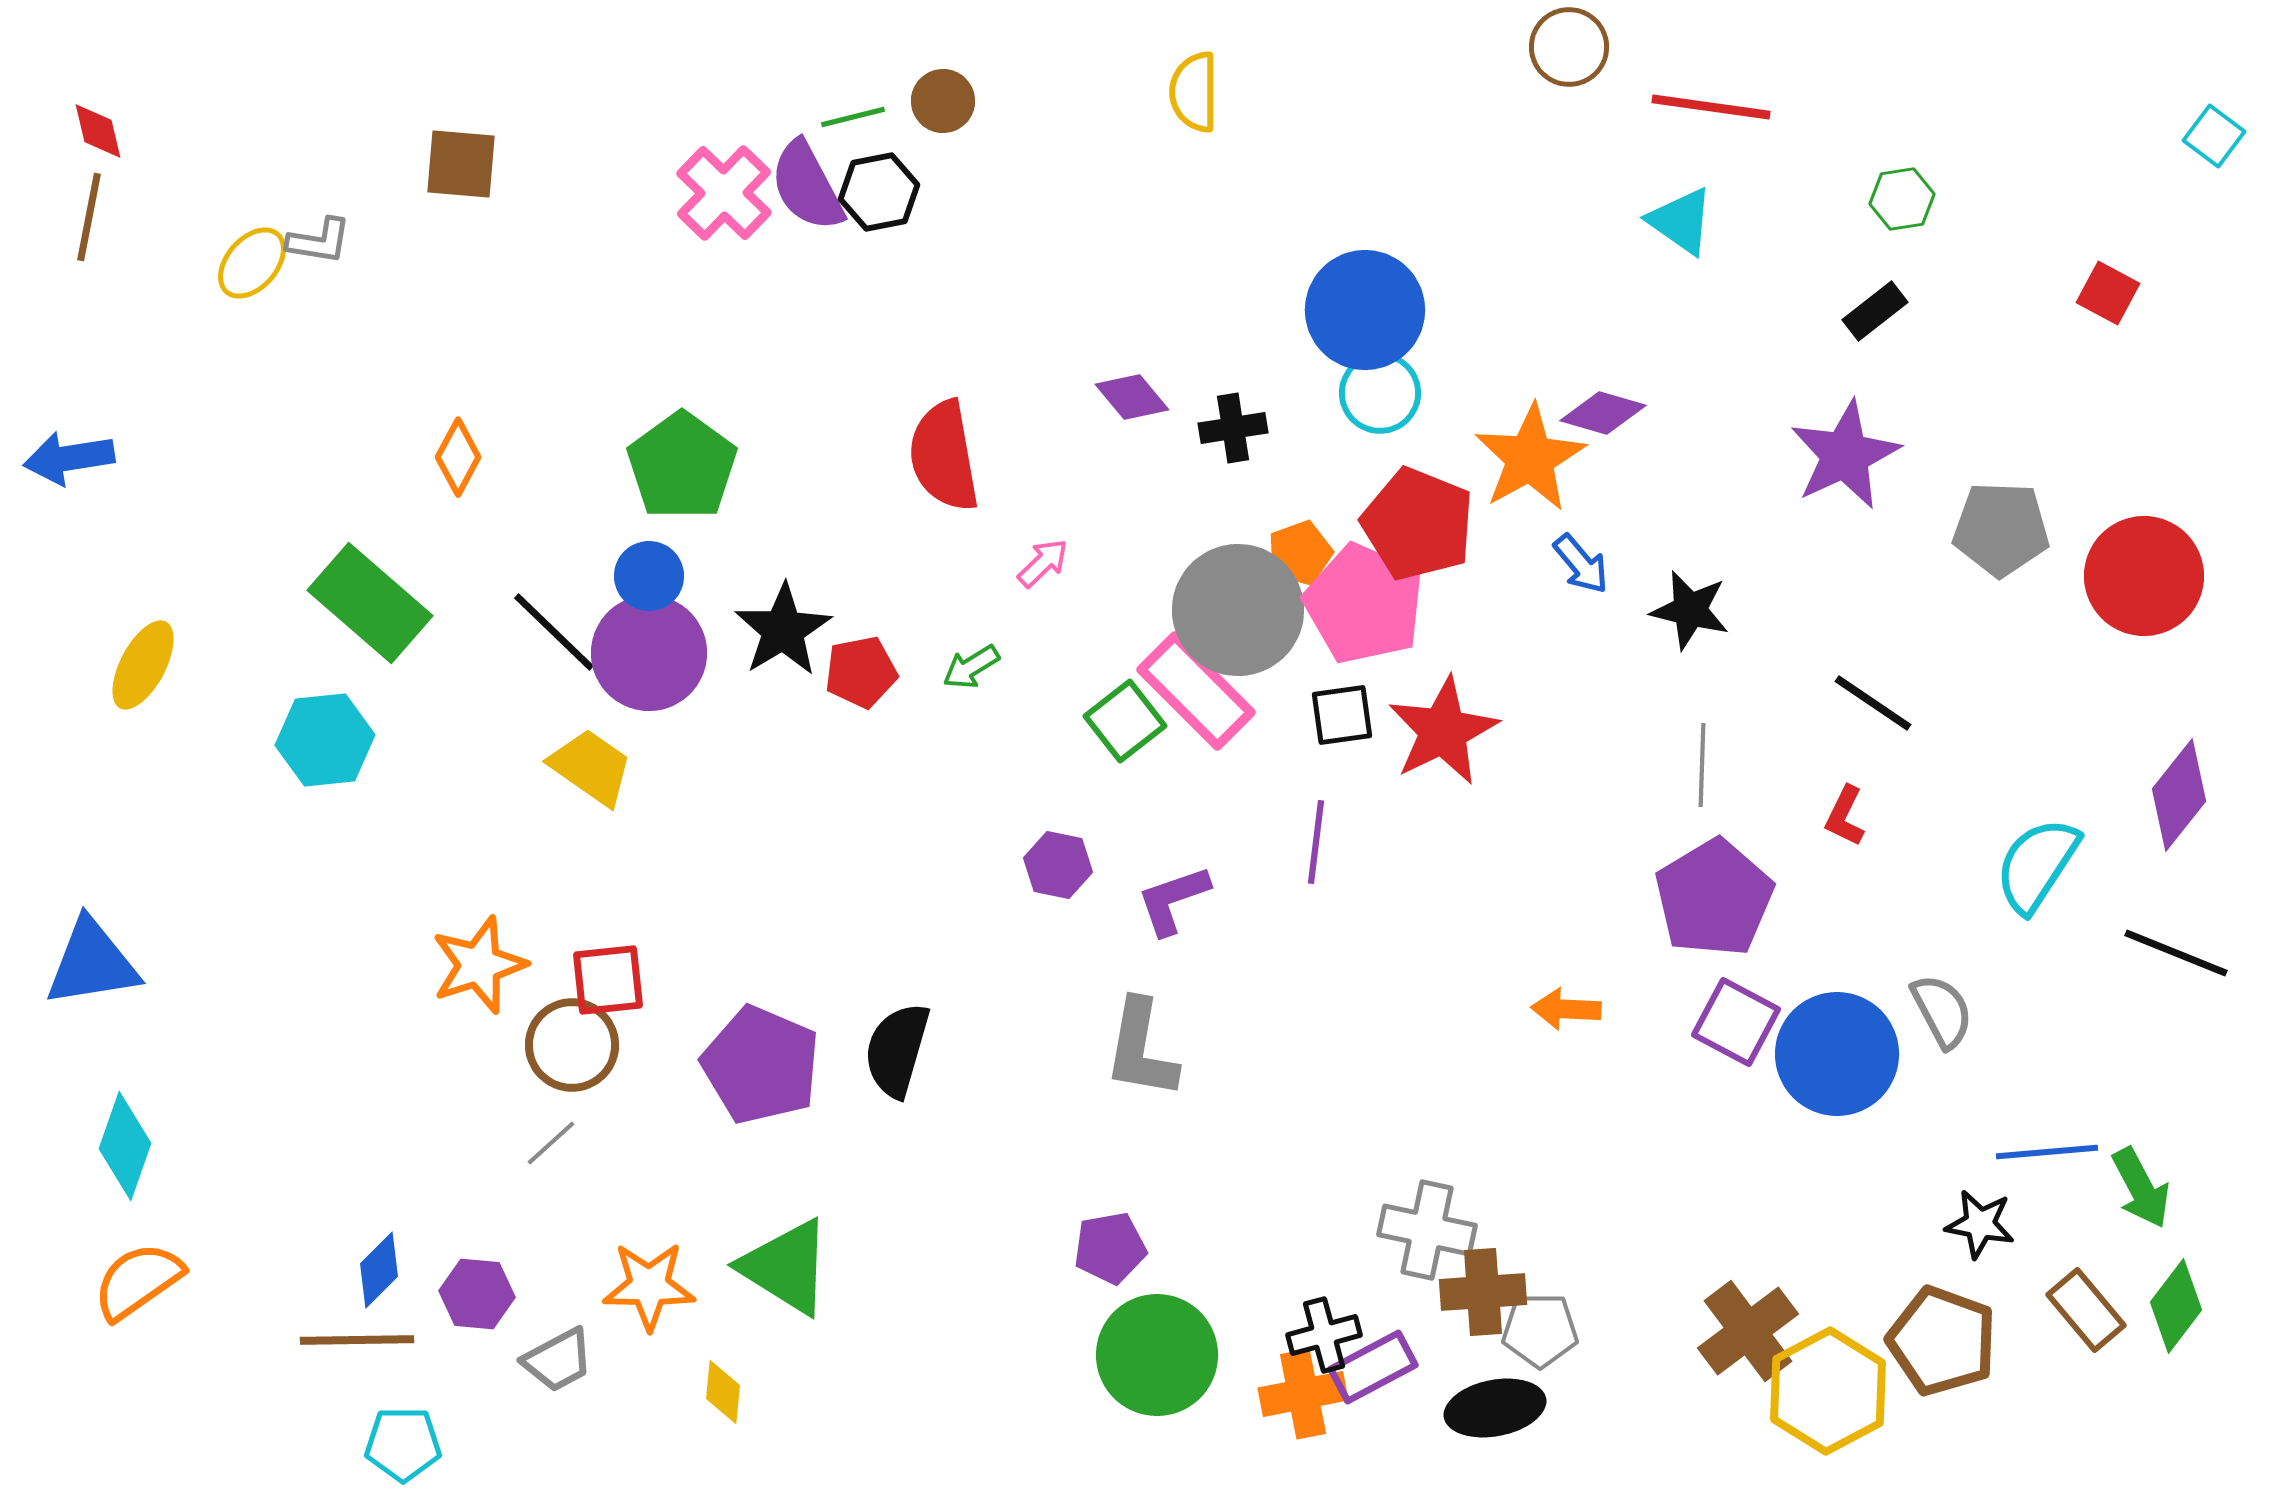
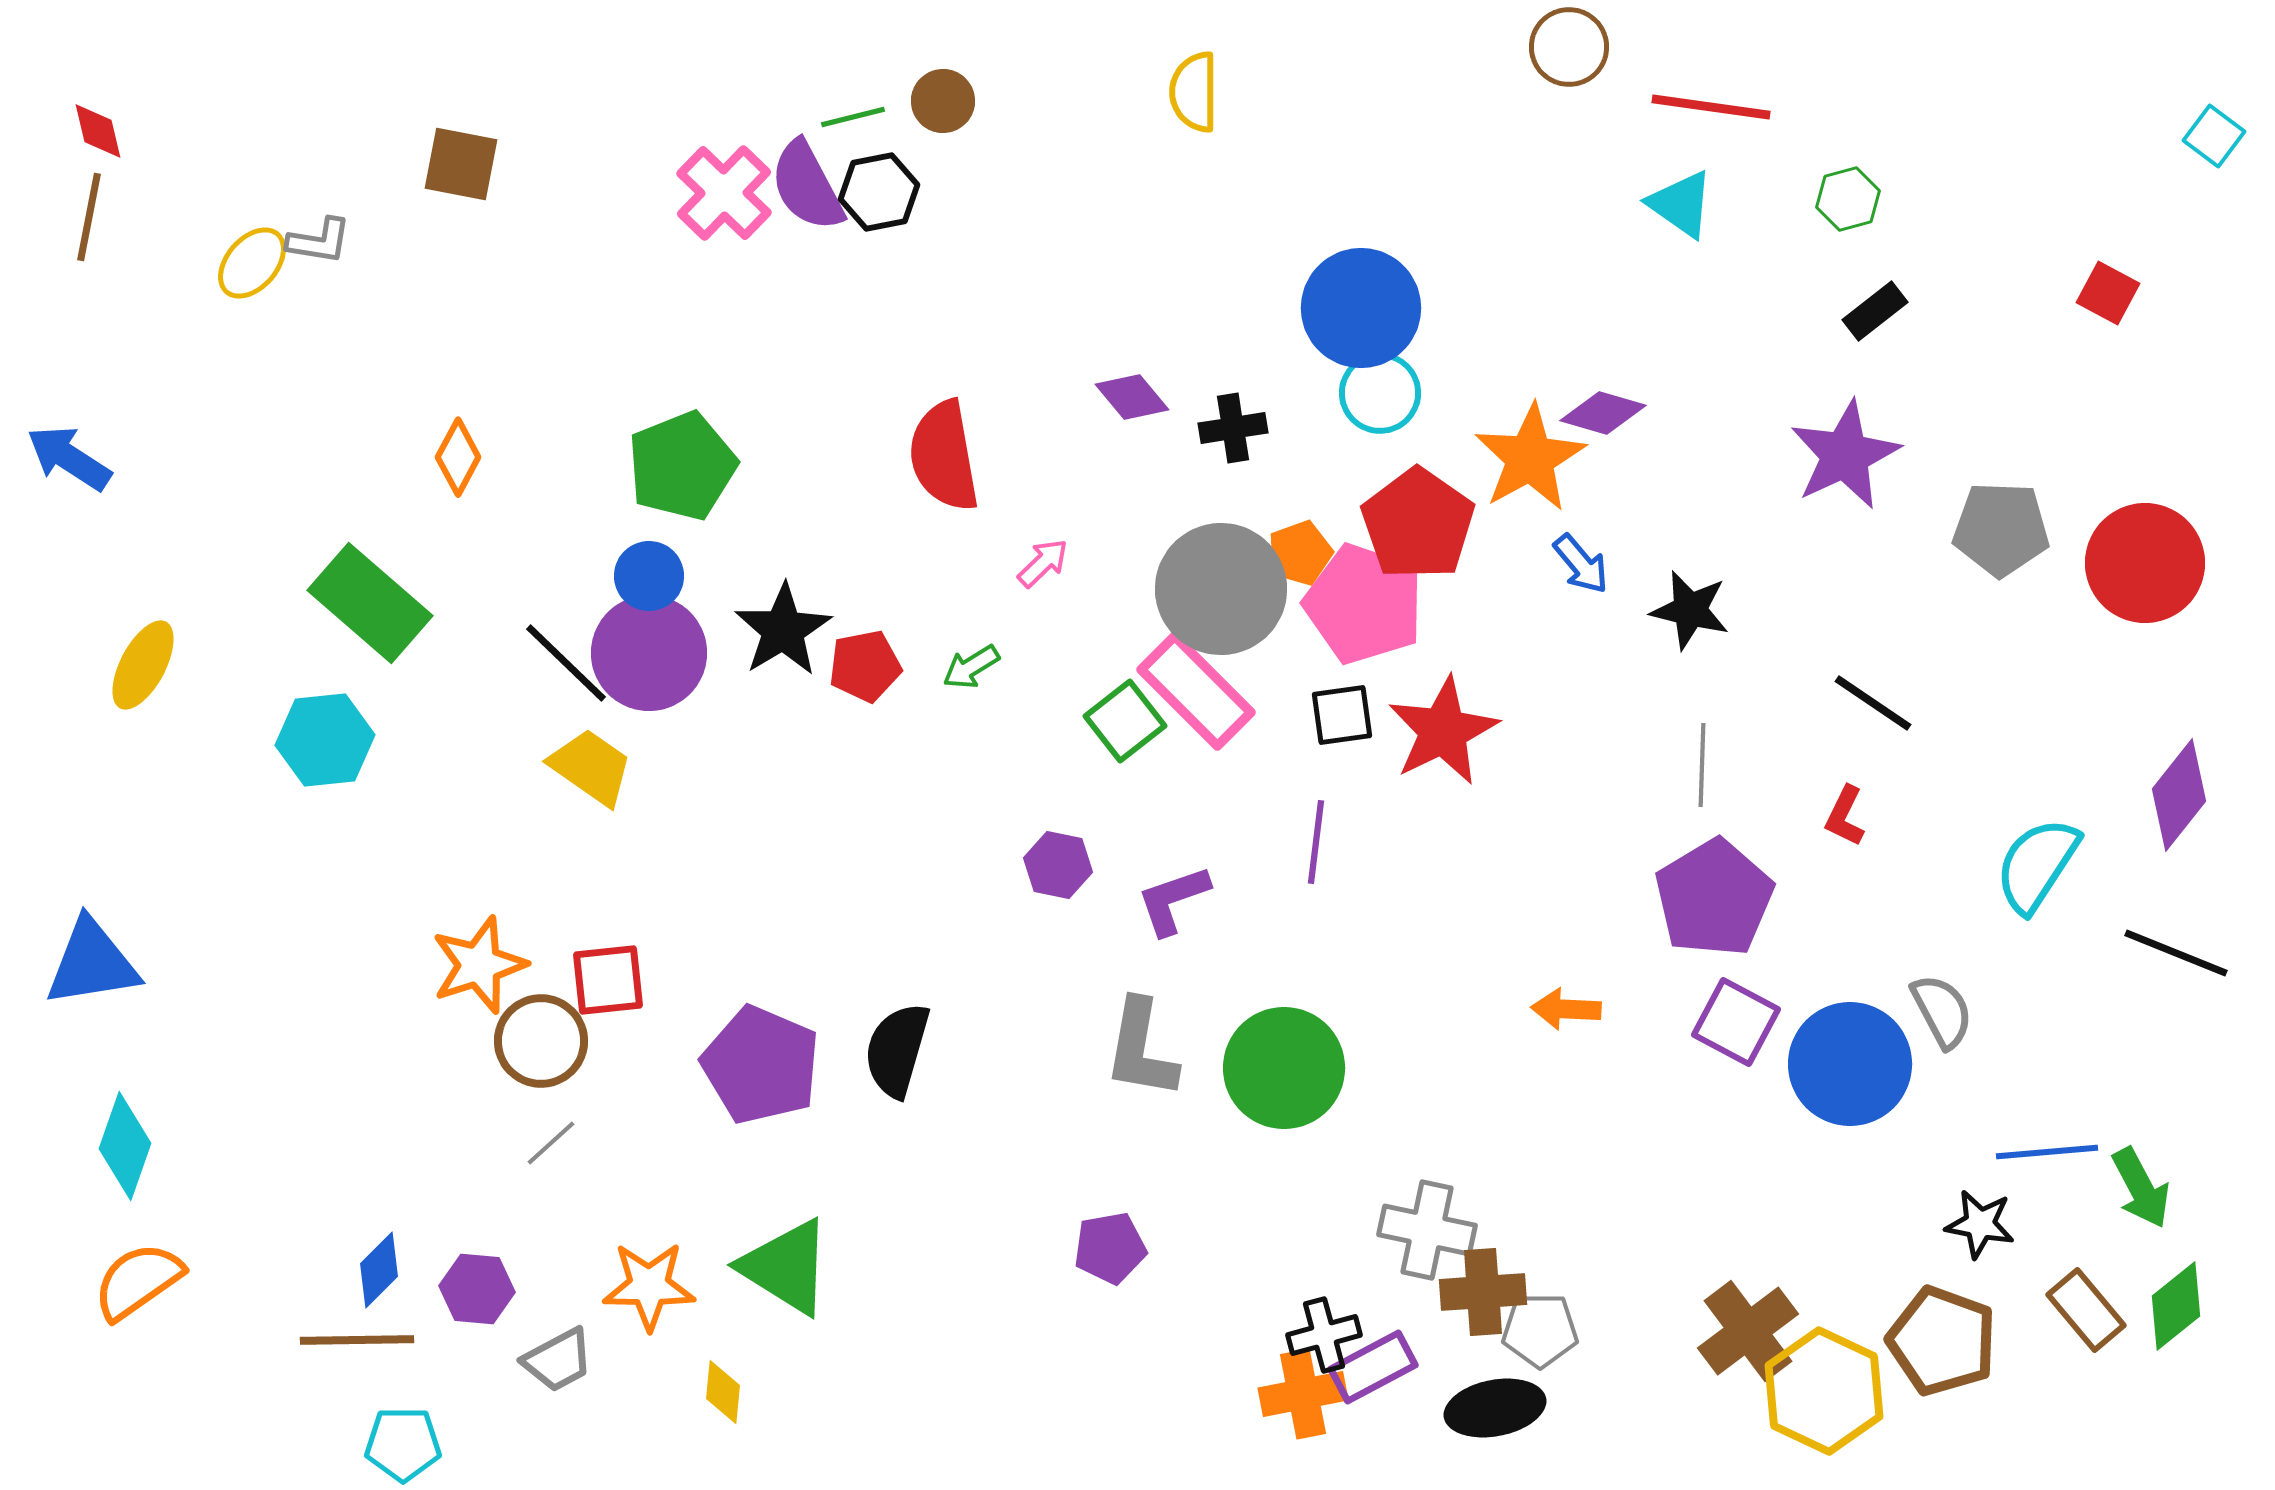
brown square at (461, 164): rotated 6 degrees clockwise
green hexagon at (1902, 199): moved 54 px left; rotated 6 degrees counterclockwise
cyan triangle at (1681, 221): moved 17 px up
blue circle at (1365, 310): moved 4 px left, 2 px up
blue arrow at (69, 458): rotated 42 degrees clockwise
green pentagon at (682, 466): rotated 14 degrees clockwise
red pentagon at (1418, 524): rotated 13 degrees clockwise
red circle at (2144, 576): moved 1 px right, 13 px up
pink pentagon at (1364, 604): rotated 5 degrees counterclockwise
gray circle at (1238, 610): moved 17 px left, 21 px up
black line at (554, 632): moved 12 px right, 31 px down
red pentagon at (861, 672): moved 4 px right, 6 px up
brown circle at (572, 1045): moved 31 px left, 4 px up
blue circle at (1837, 1054): moved 13 px right, 10 px down
purple hexagon at (477, 1294): moved 5 px up
green diamond at (2176, 1306): rotated 14 degrees clockwise
green circle at (1157, 1355): moved 127 px right, 287 px up
yellow hexagon at (1828, 1391): moved 4 px left; rotated 7 degrees counterclockwise
